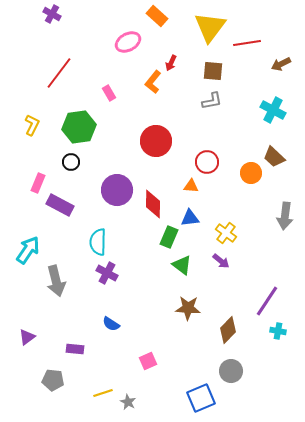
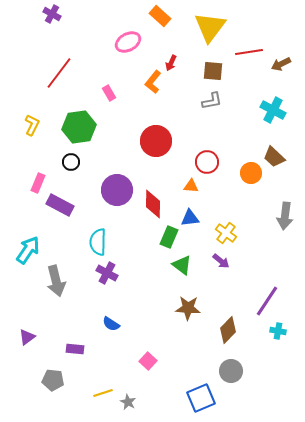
orange rectangle at (157, 16): moved 3 px right
red line at (247, 43): moved 2 px right, 9 px down
pink square at (148, 361): rotated 24 degrees counterclockwise
